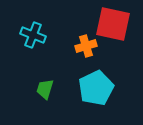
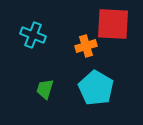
red square: rotated 9 degrees counterclockwise
cyan pentagon: rotated 16 degrees counterclockwise
